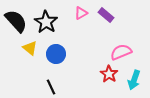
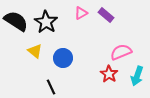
black semicircle: rotated 15 degrees counterclockwise
yellow triangle: moved 5 px right, 3 px down
blue circle: moved 7 px right, 4 px down
cyan arrow: moved 3 px right, 4 px up
